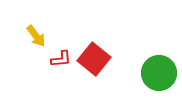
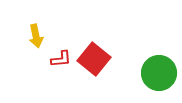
yellow arrow: rotated 25 degrees clockwise
